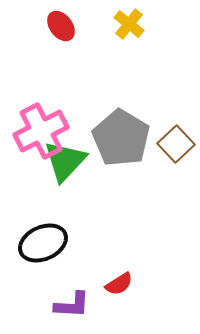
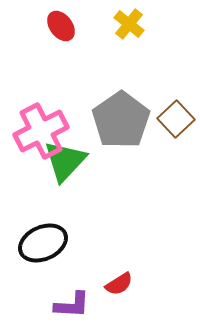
gray pentagon: moved 18 px up; rotated 6 degrees clockwise
brown square: moved 25 px up
